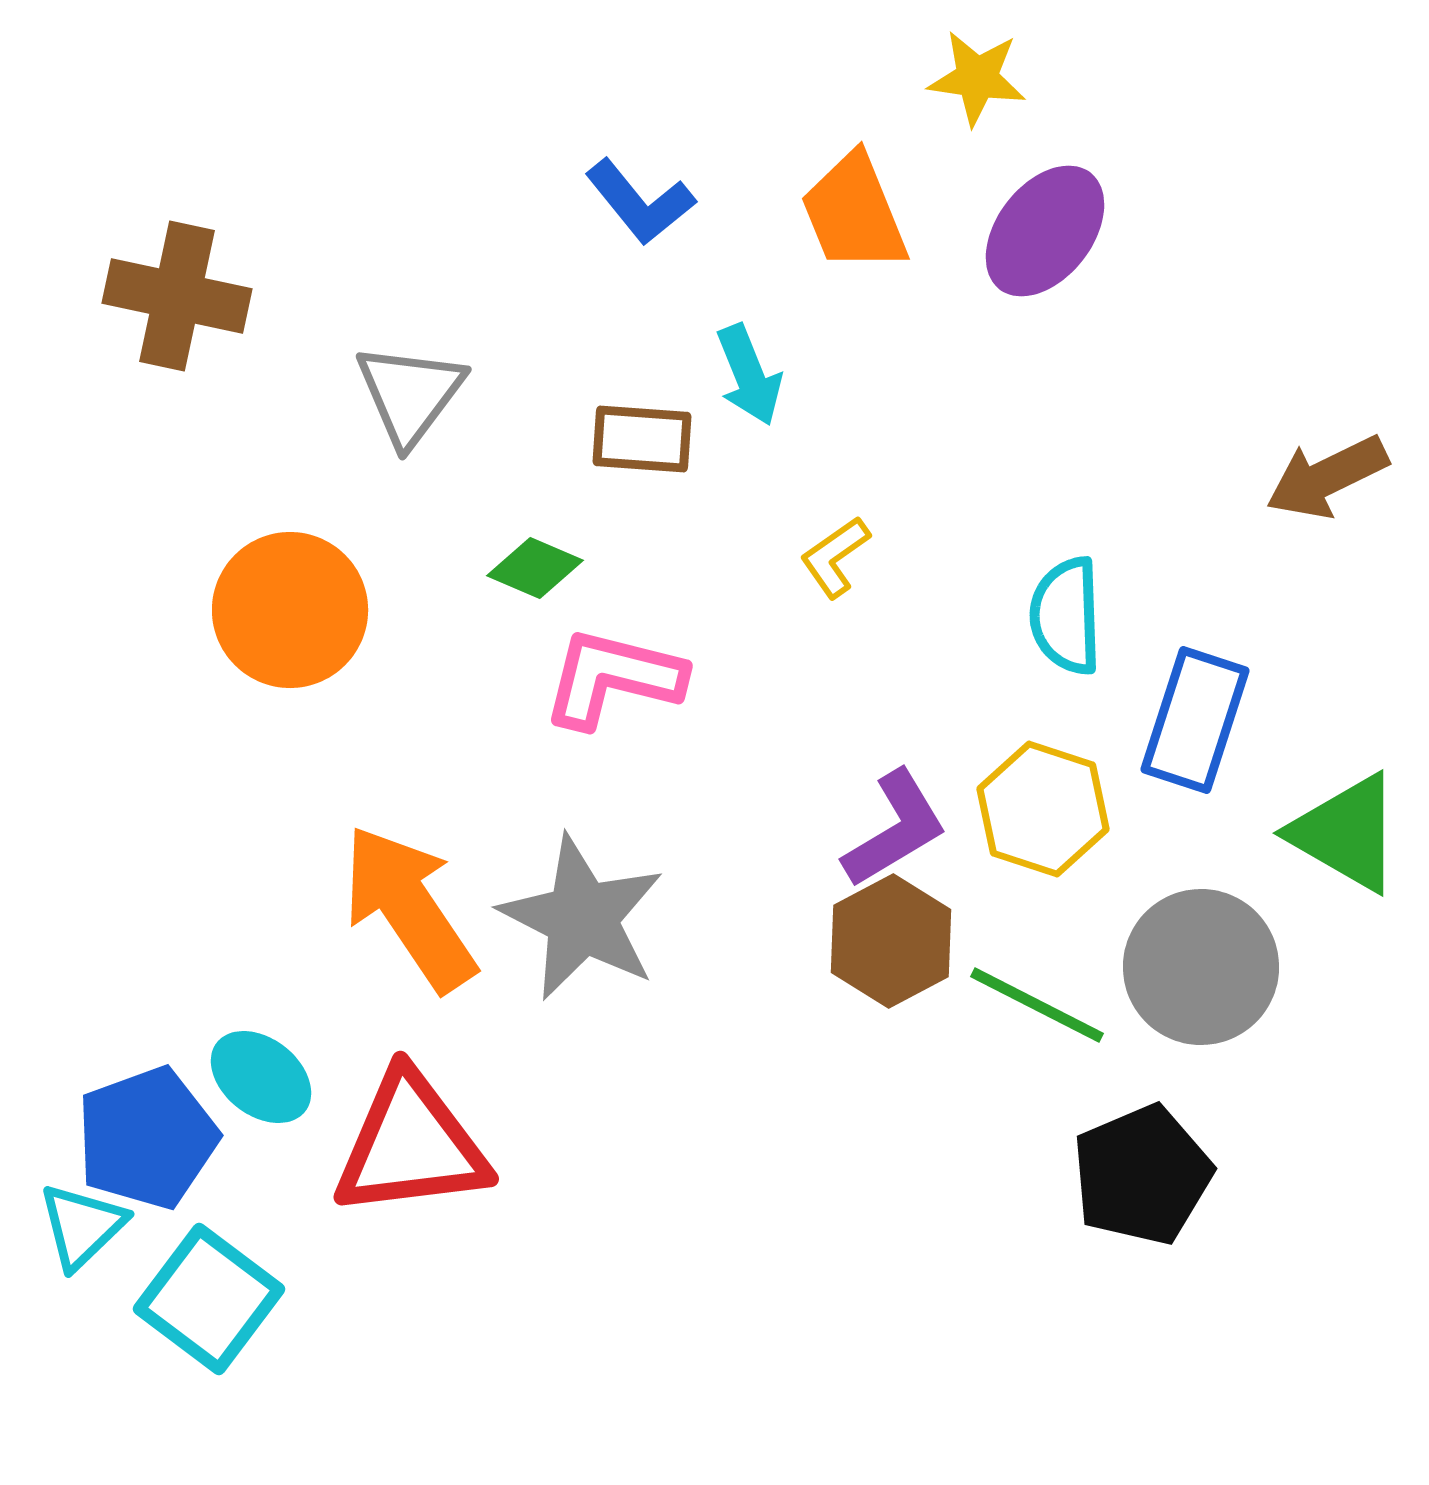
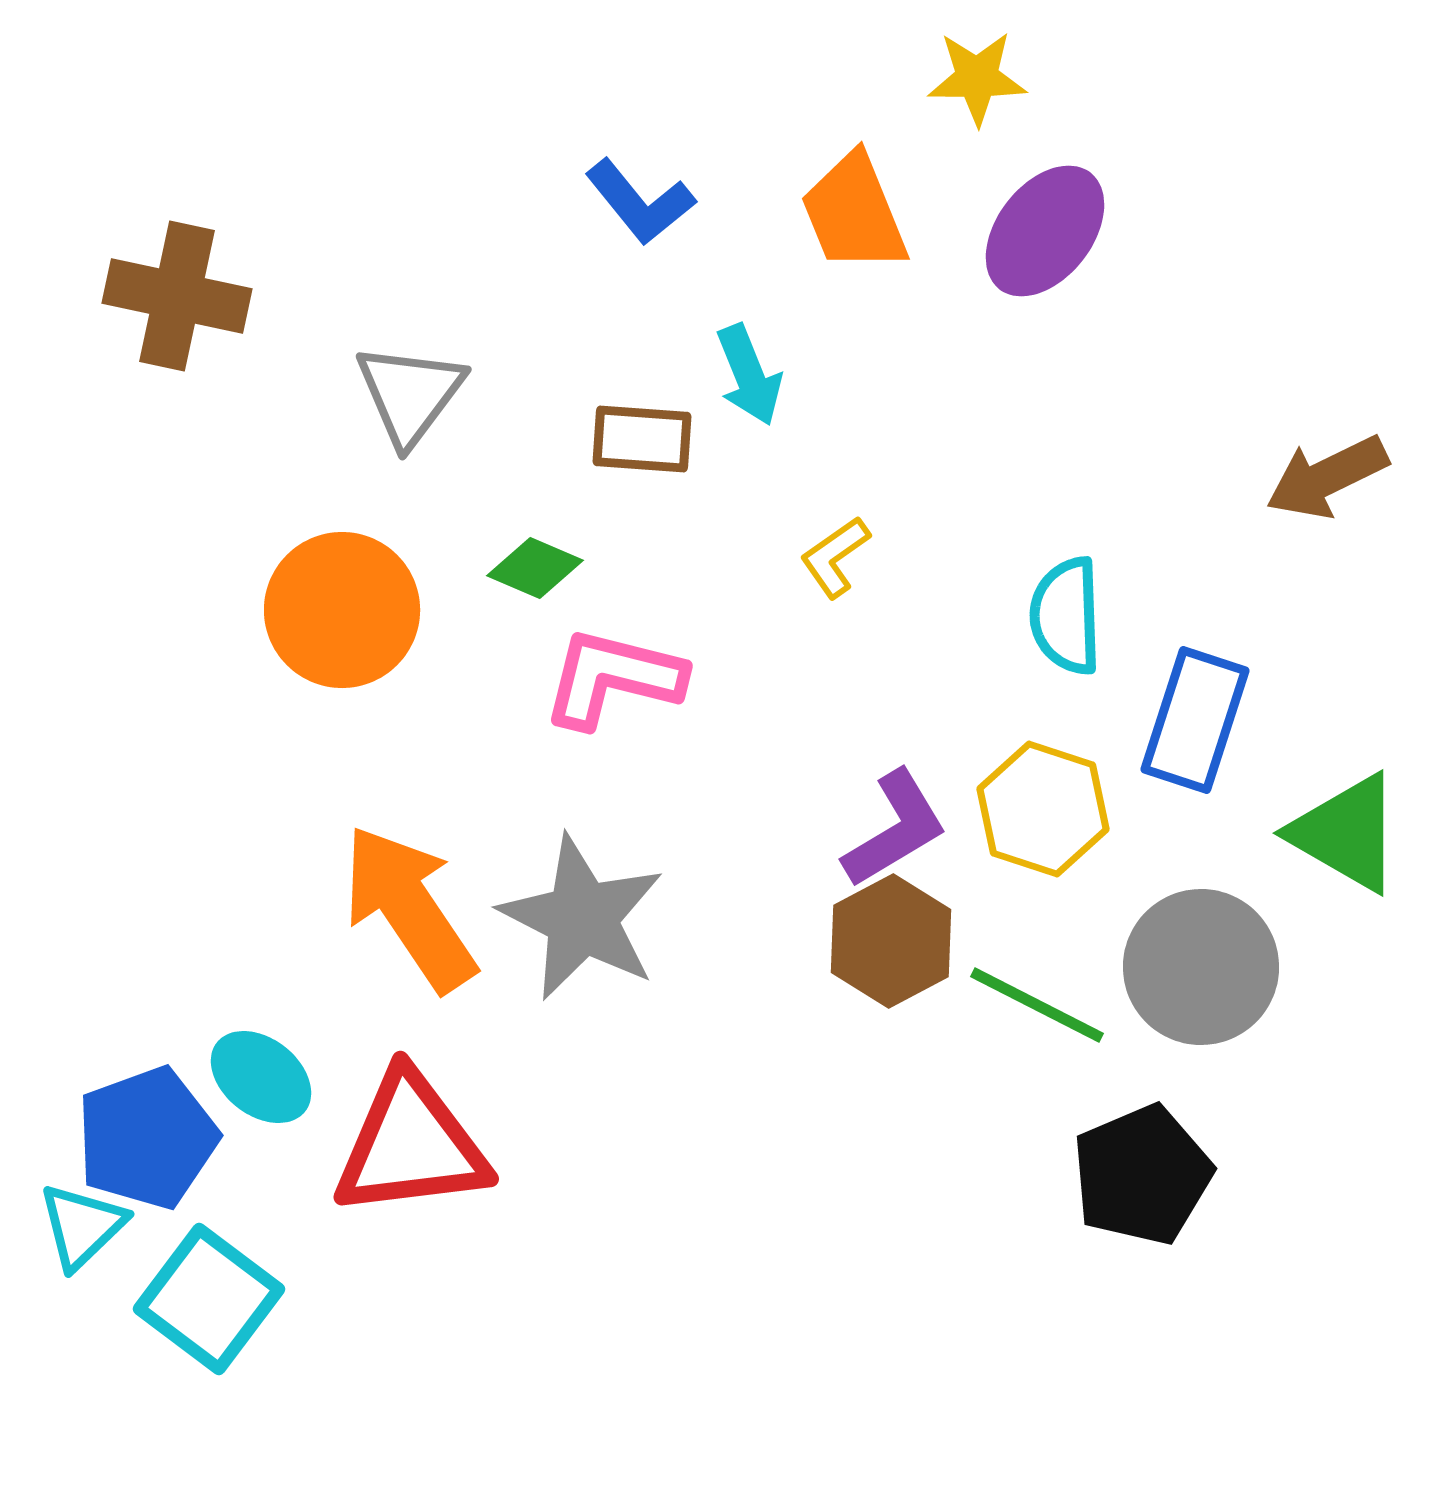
yellow star: rotated 8 degrees counterclockwise
orange circle: moved 52 px right
